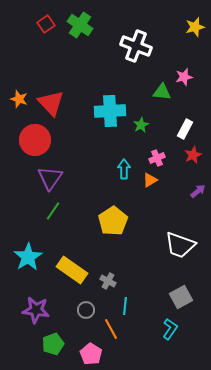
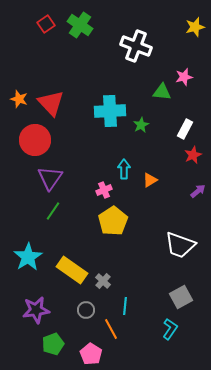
pink cross: moved 53 px left, 32 px down
gray cross: moved 5 px left; rotated 14 degrees clockwise
purple star: rotated 16 degrees counterclockwise
